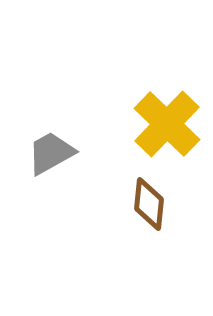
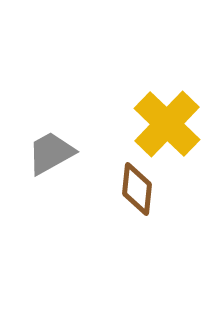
brown diamond: moved 12 px left, 15 px up
